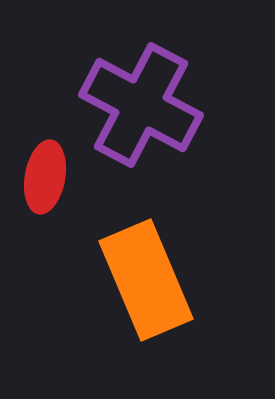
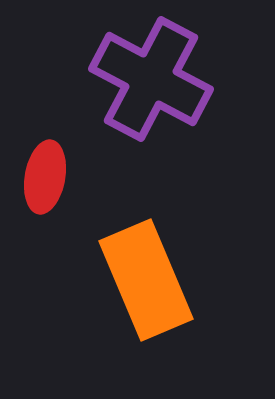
purple cross: moved 10 px right, 26 px up
